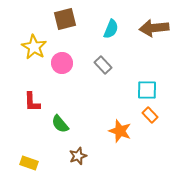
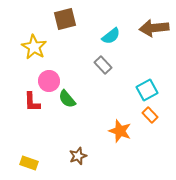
cyan semicircle: moved 7 px down; rotated 30 degrees clockwise
pink circle: moved 13 px left, 18 px down
cyan square: rotated 30 degrees counterclockwise
green semicircle: moved 7 px right, 25 px up
